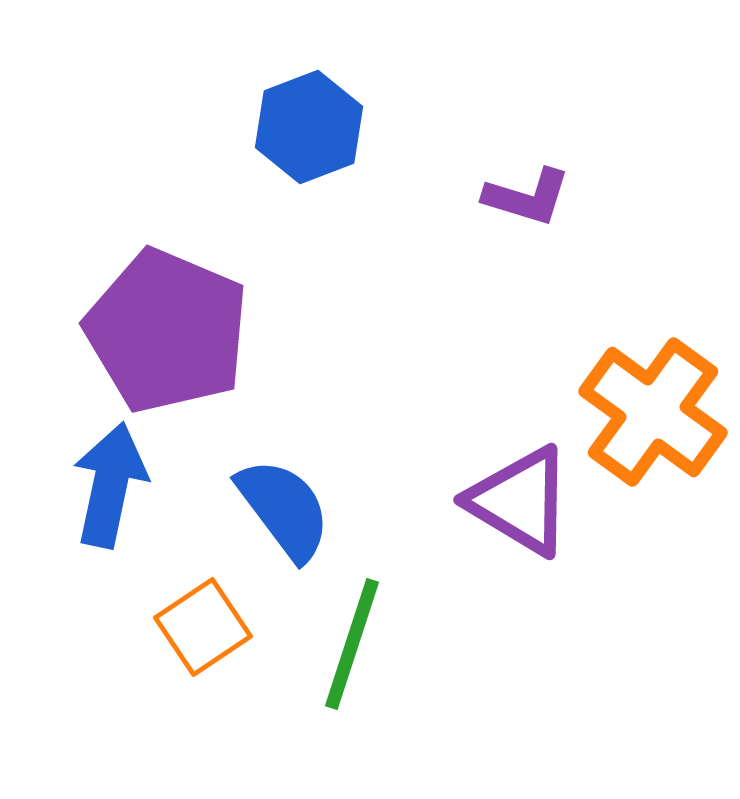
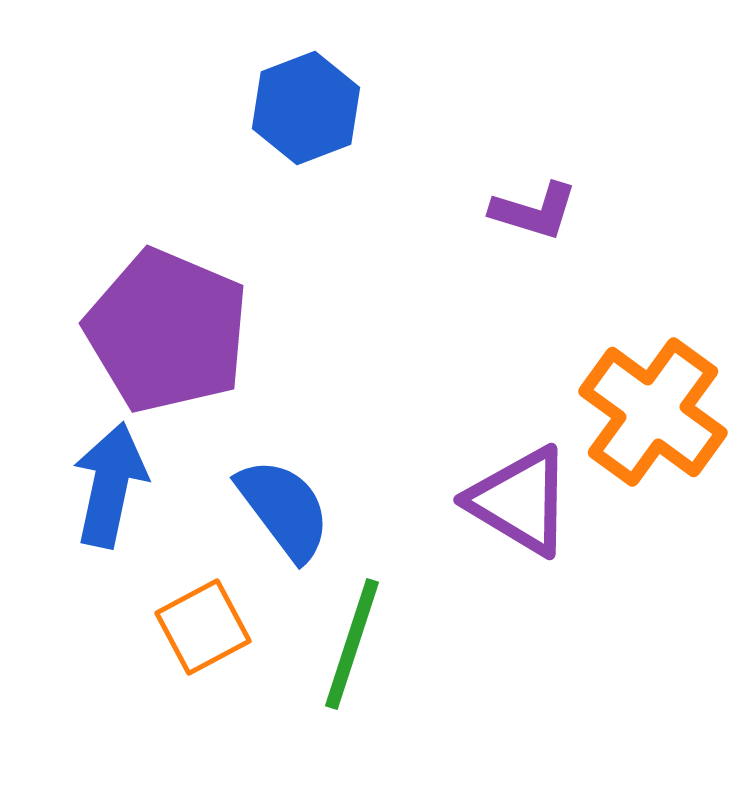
blue hexagon: moved 3 px left, 19 px up
purple L-shape: moved 7 px right, 14 px down
orange square: rotated 6 degrees clockwise
